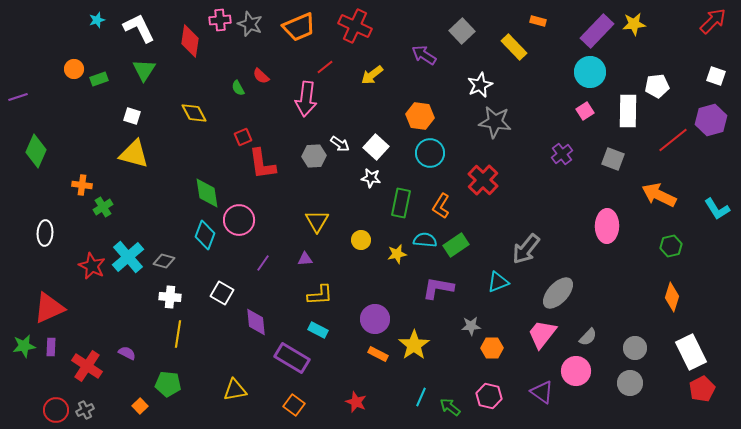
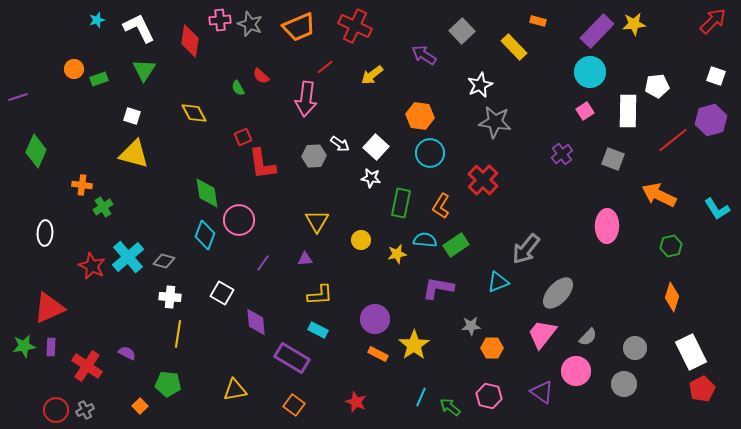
gray circle at (630, 383): moved 6 px left, 1 px down
